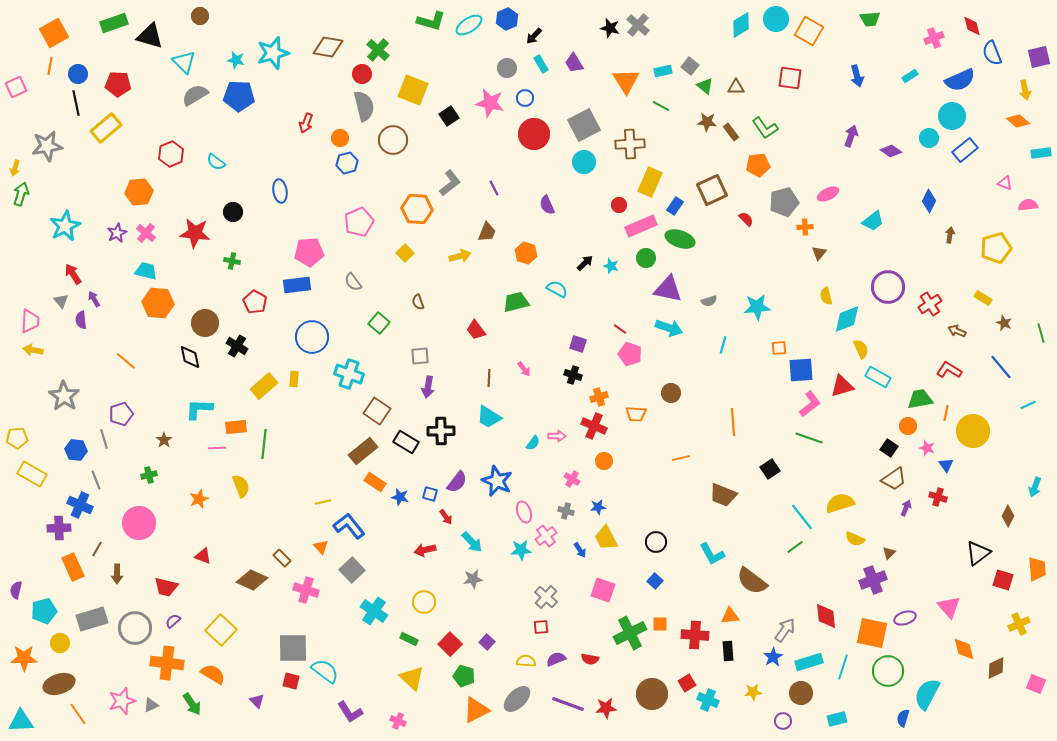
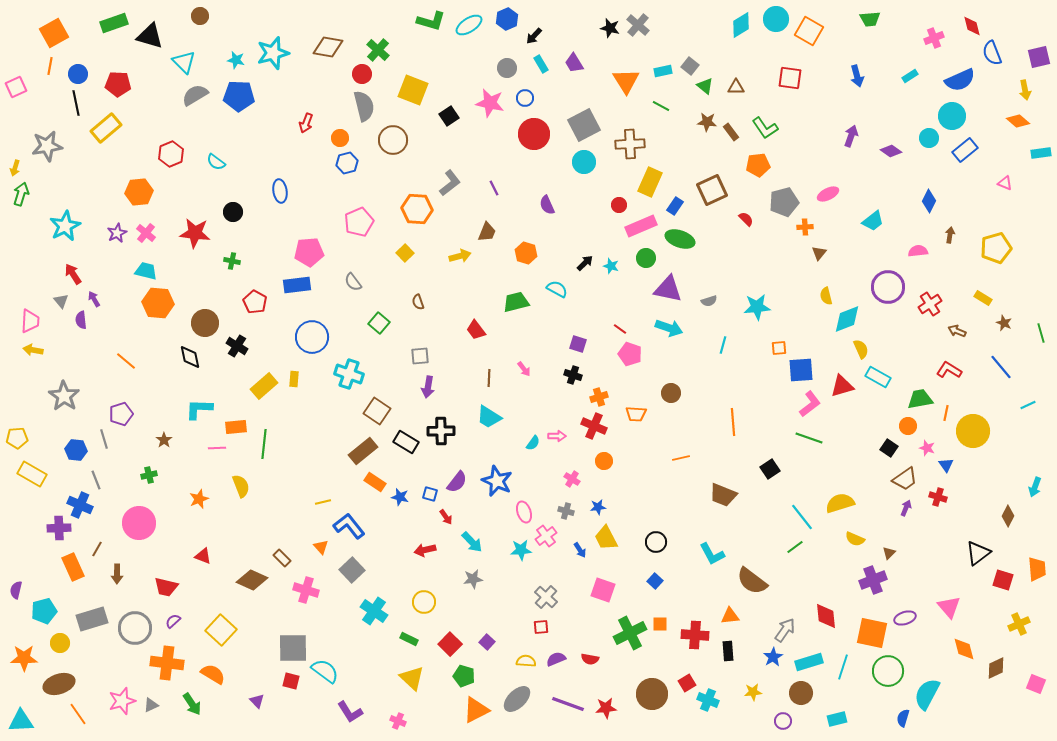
pink semicircle at (1028, 205): moved 110 px left, 46 px down
brown trapezoid at (894, 479): moved 11 px right
